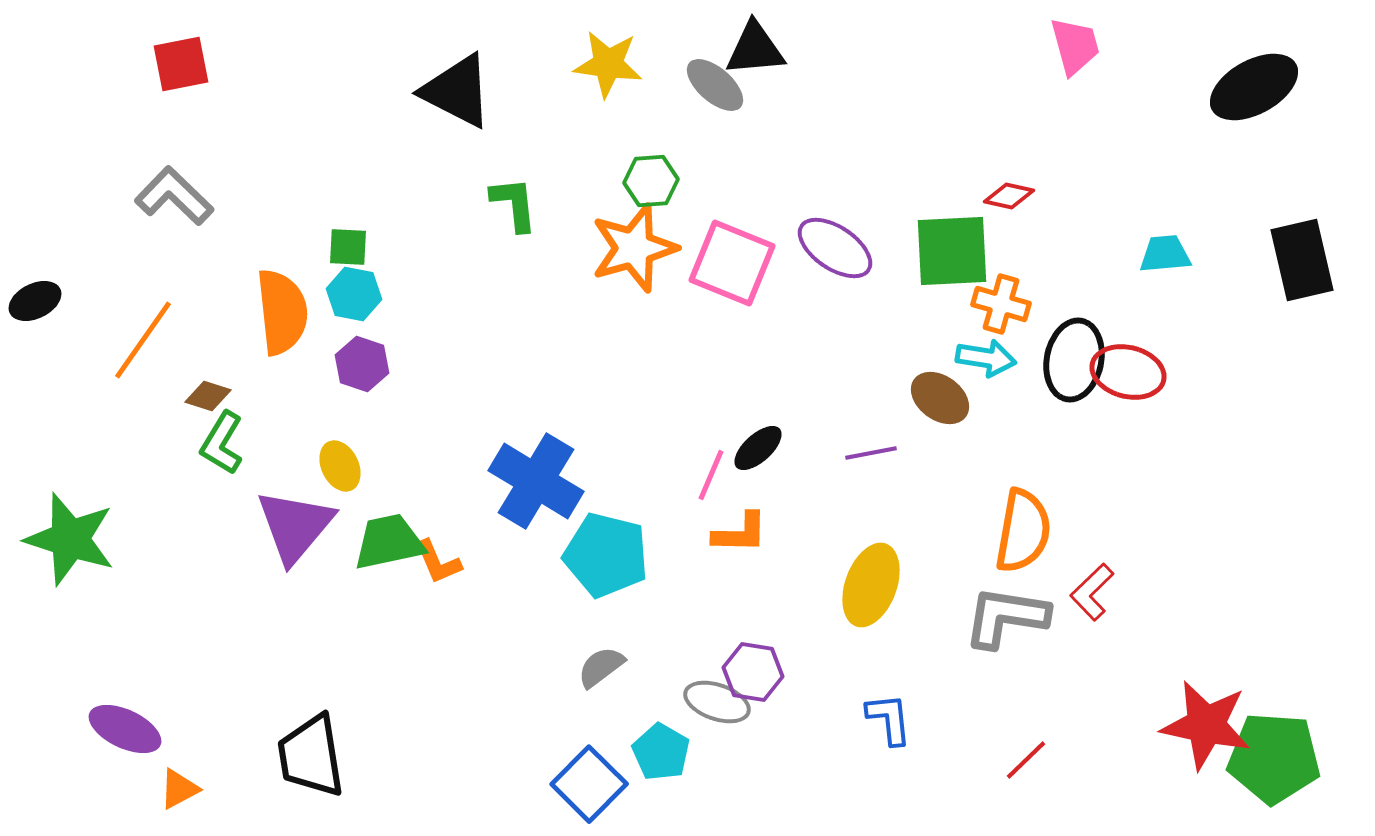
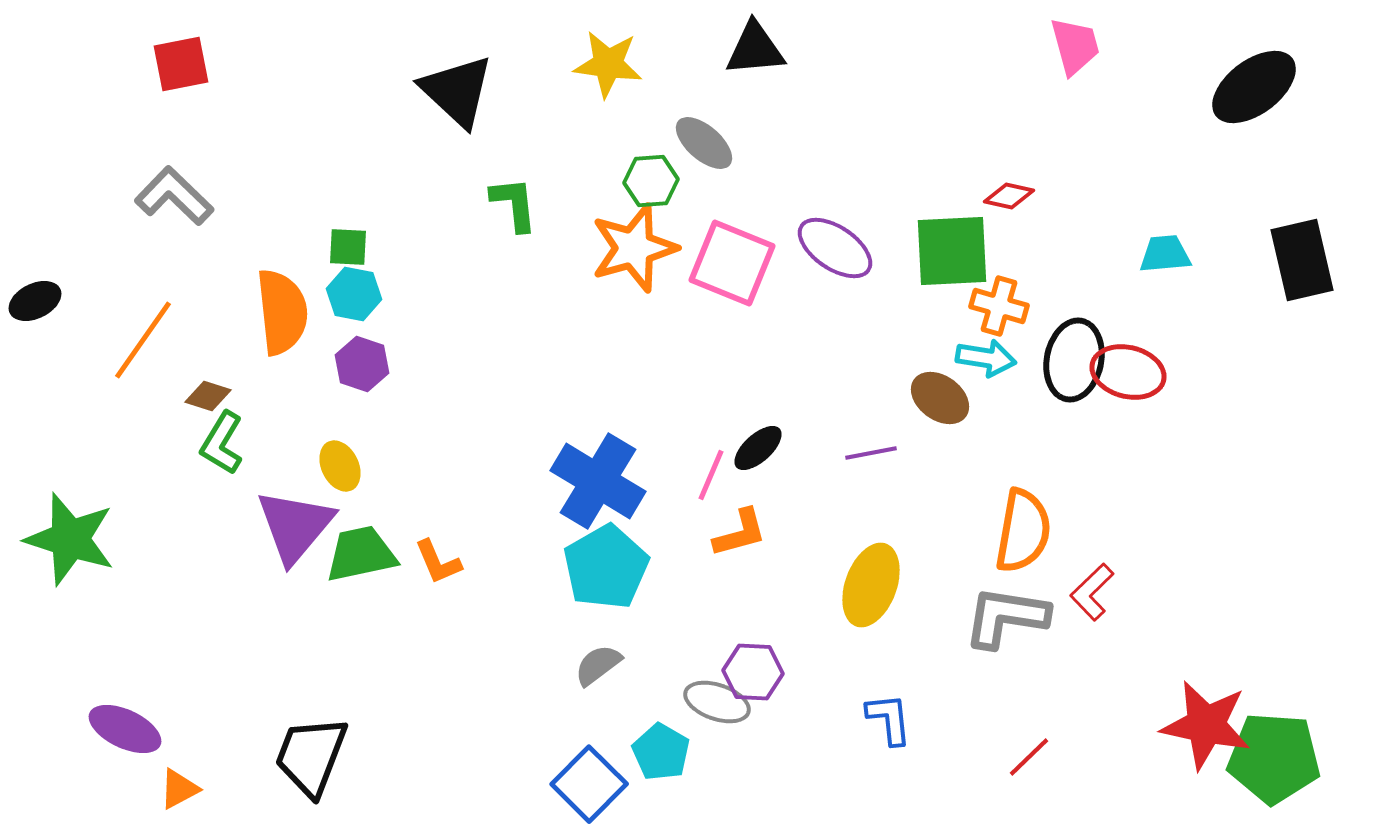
gray ellipse at (715, 85): moved 11 px left, 58 px down
black ellipse at (1254, 87): rotated 8 degrees counterclockwise
black triangle at (457, 91): rotated 16 degrees clockwise
orange cross at (1001, 304): moved 2 px left, 2 px down
blue cross at (536, 481): moved 62 px right
orange L-shape at (740, 533): rotated 16 degrees counterclockwise
green trapezoid at (389, 542): moved 28 px left, 12 px down
cyan pentagon at (606, 555): moved 12 px down; rotated 28 degrees clockwise
gray semicircle at (601, 667): moved 3 px left, 2 px up
purple hexagon at (753, 672): rotated 6 degrees counterclockwise
black trapezoid at (311, 756): rotated 30 degrees clockwise
red line at (1026, 760): moved 3 px right, 3 px up
